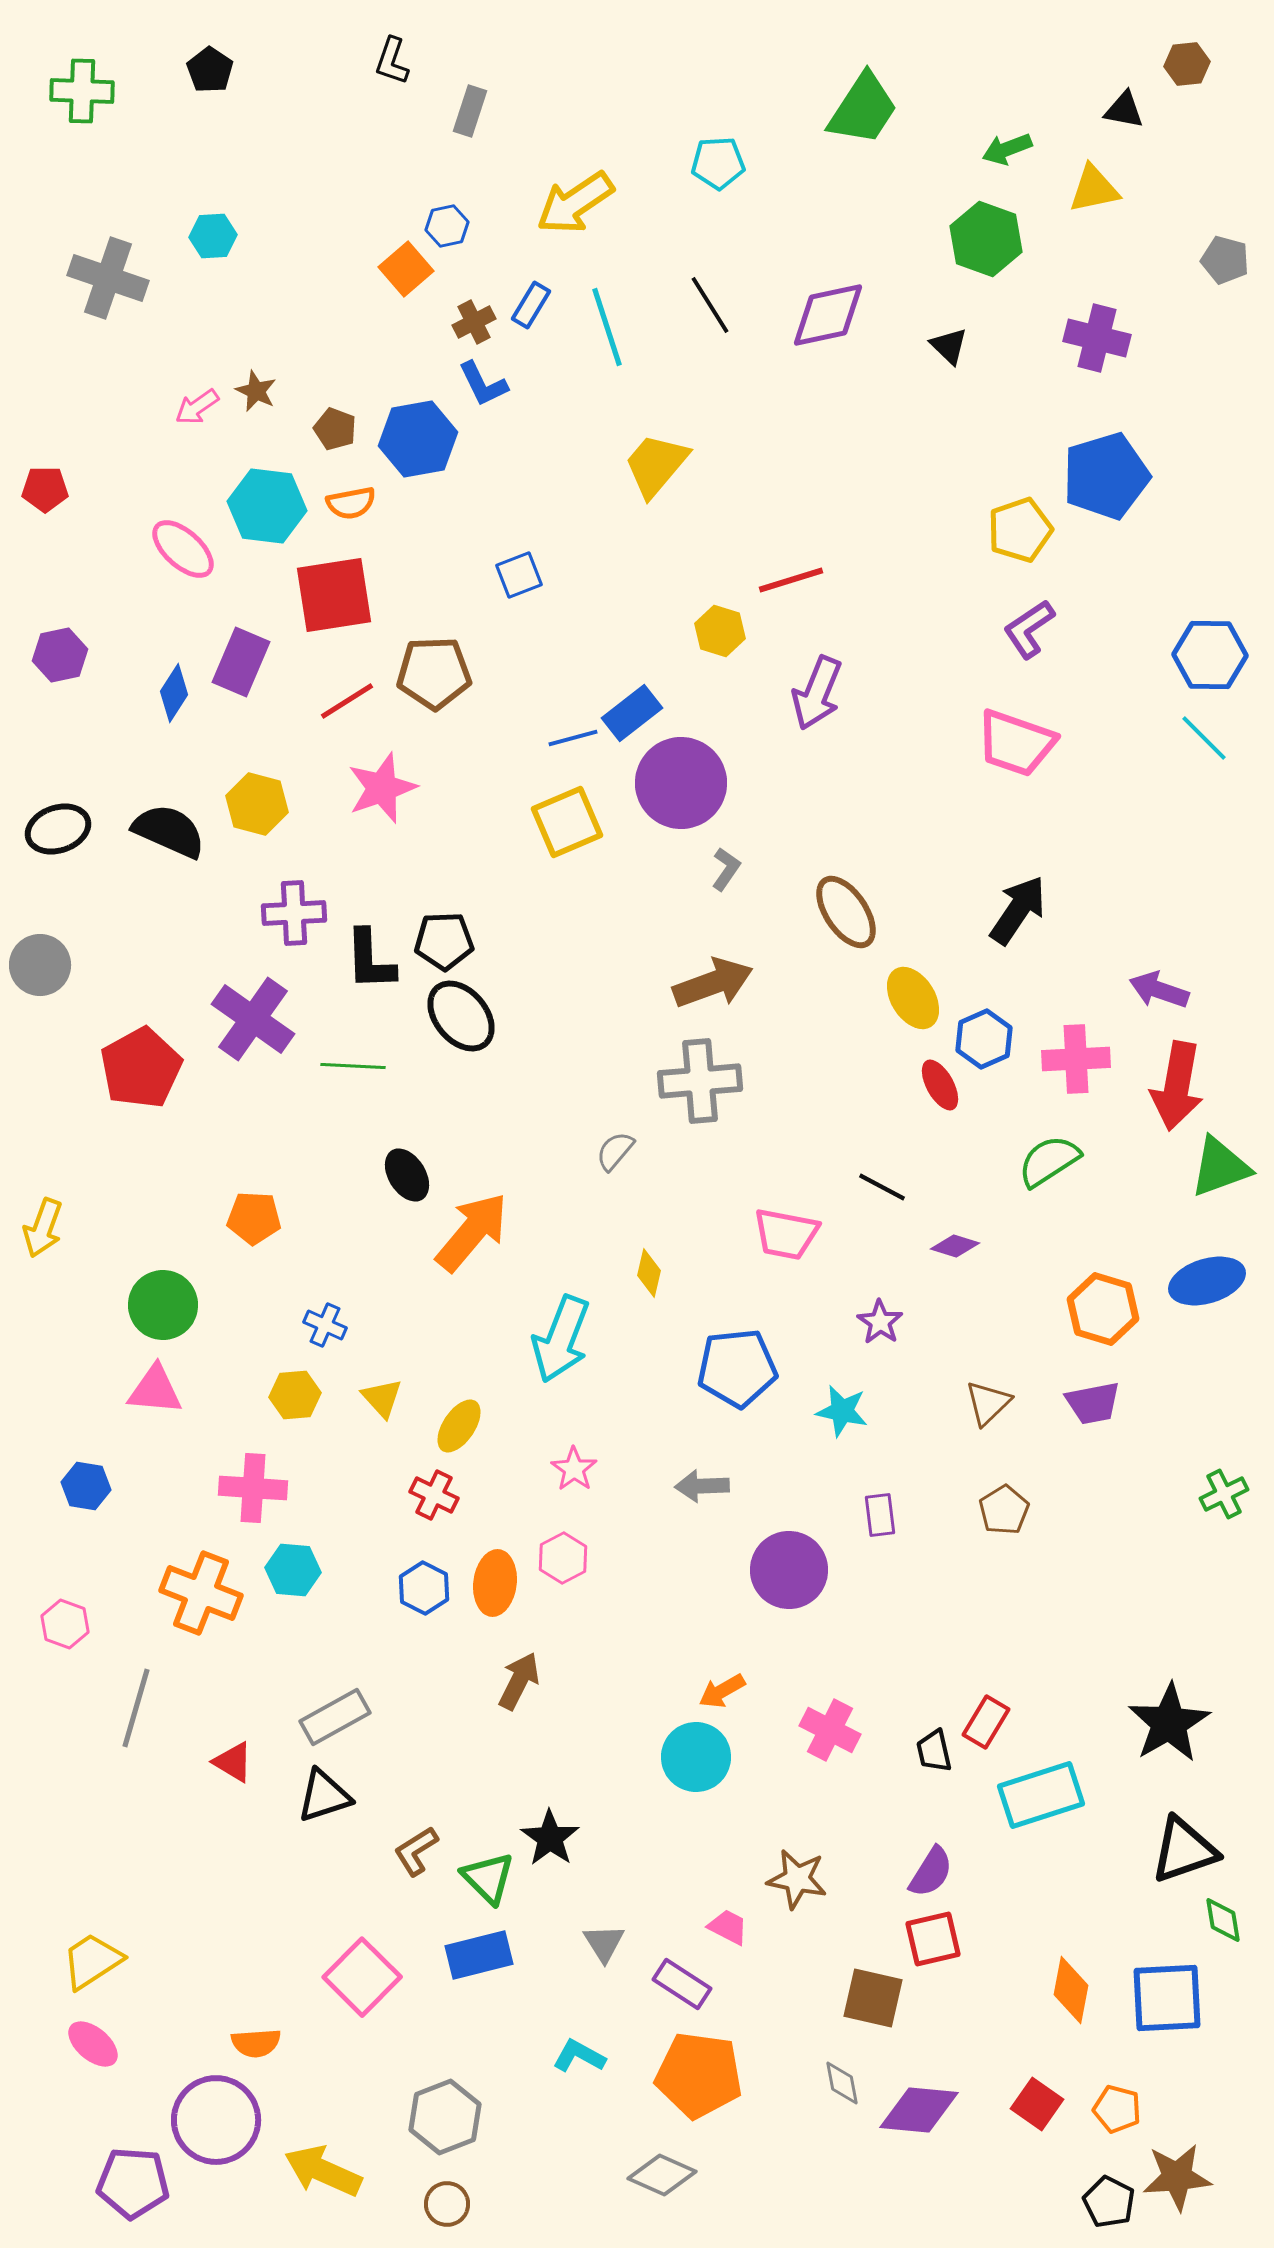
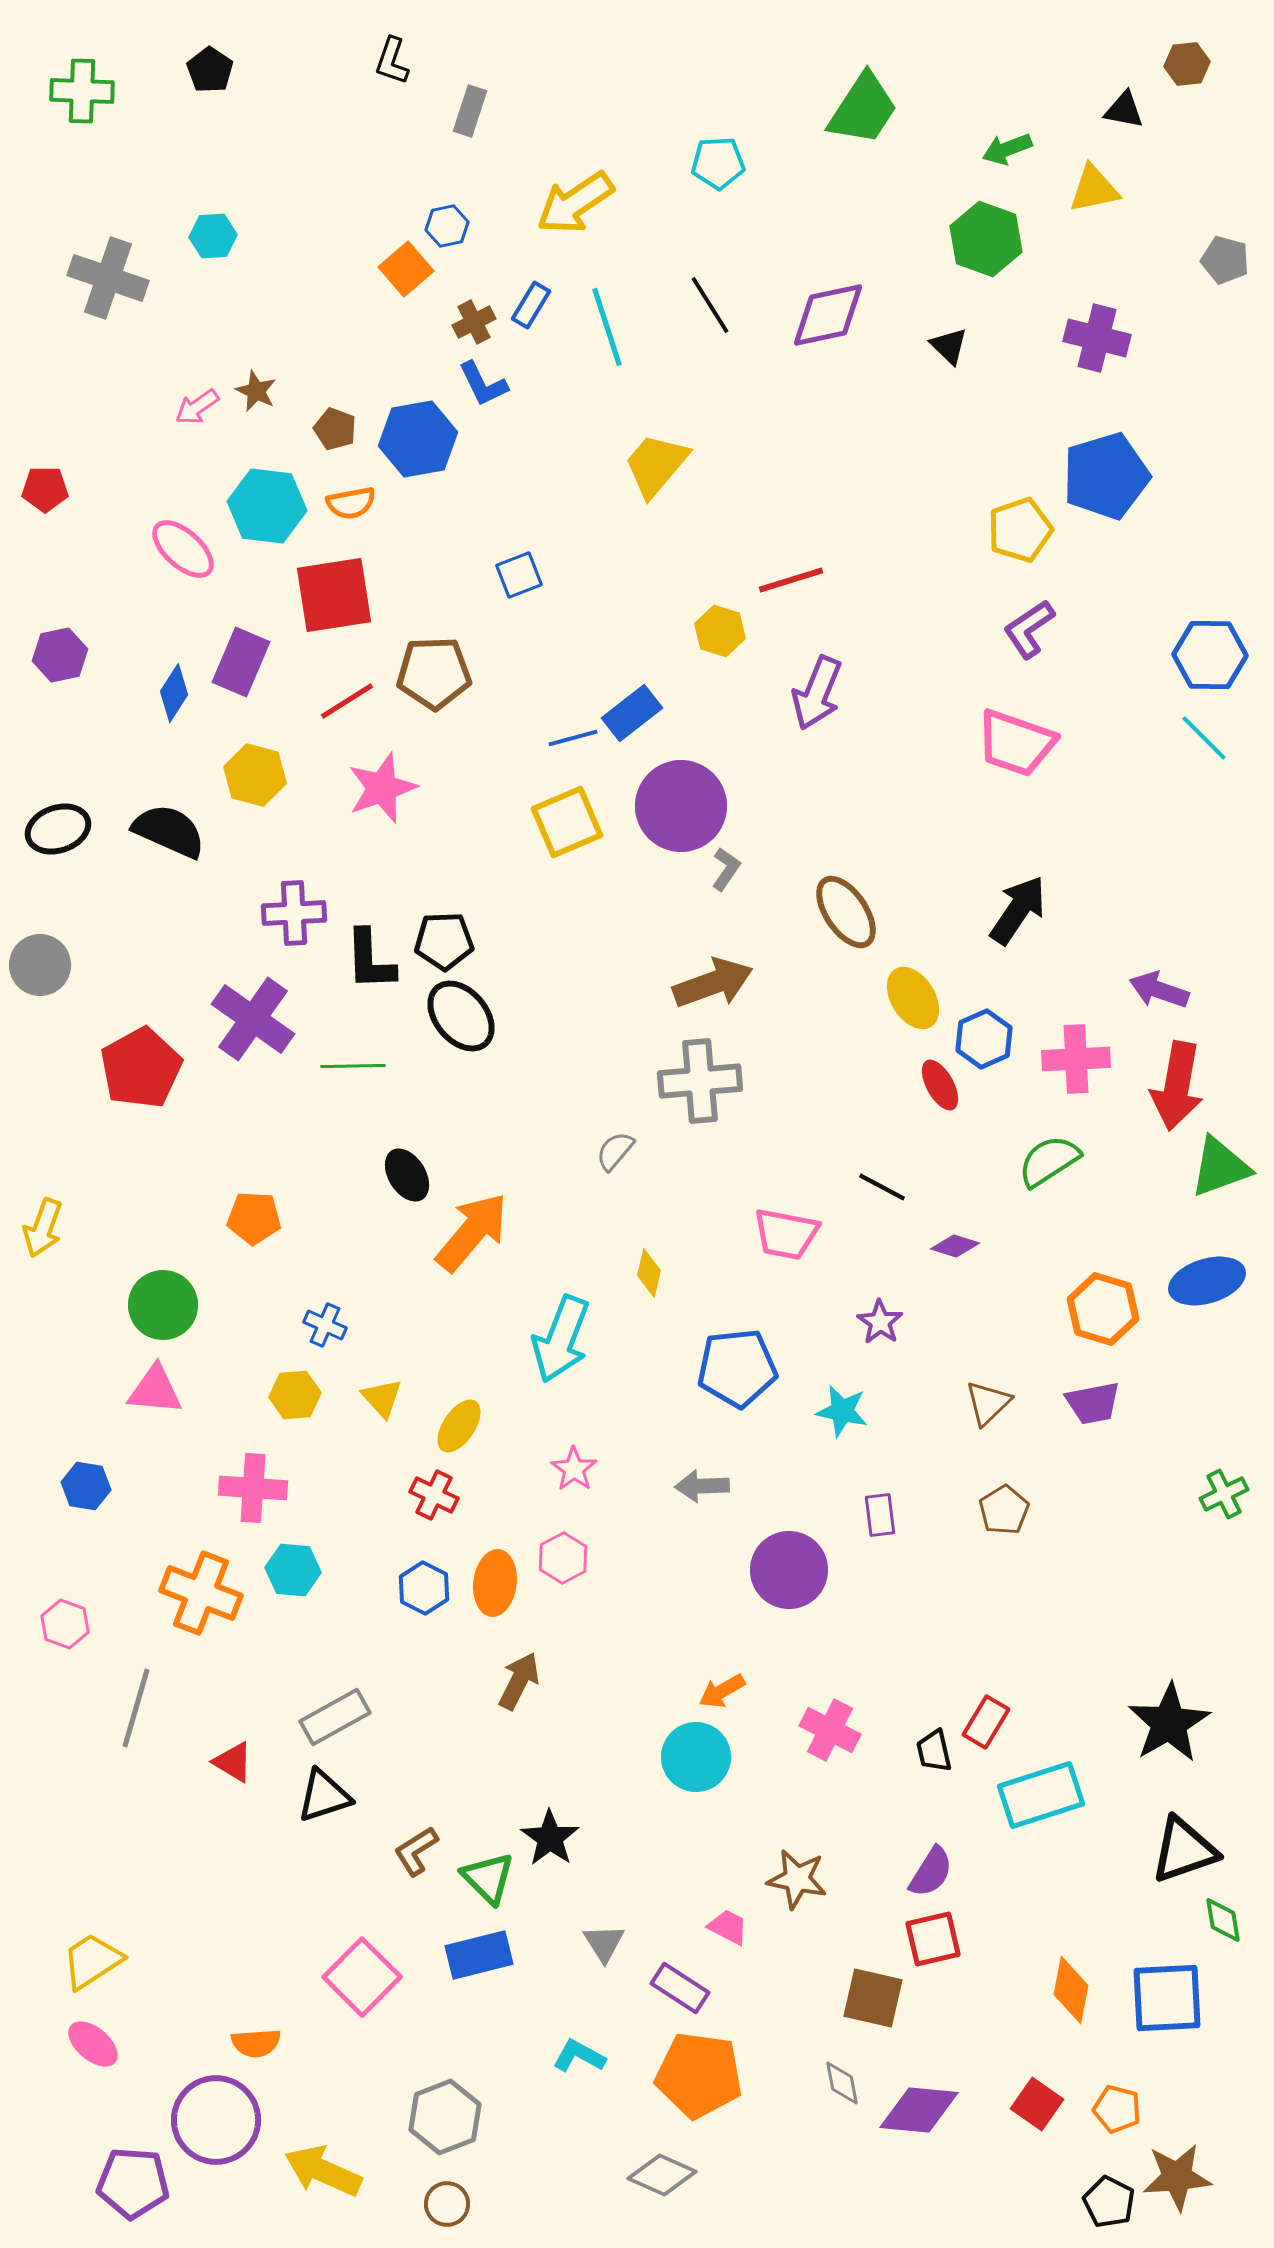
purple circle at (681, 783): moved 23 px down
yellow hexagon at (257, 804): moved 2 px left, 29 px up
green line at (353, 1066): rotated 4 degrees counterclockwise
purple rectangle at (682, 1984): moved 2 px left, 4 px down
